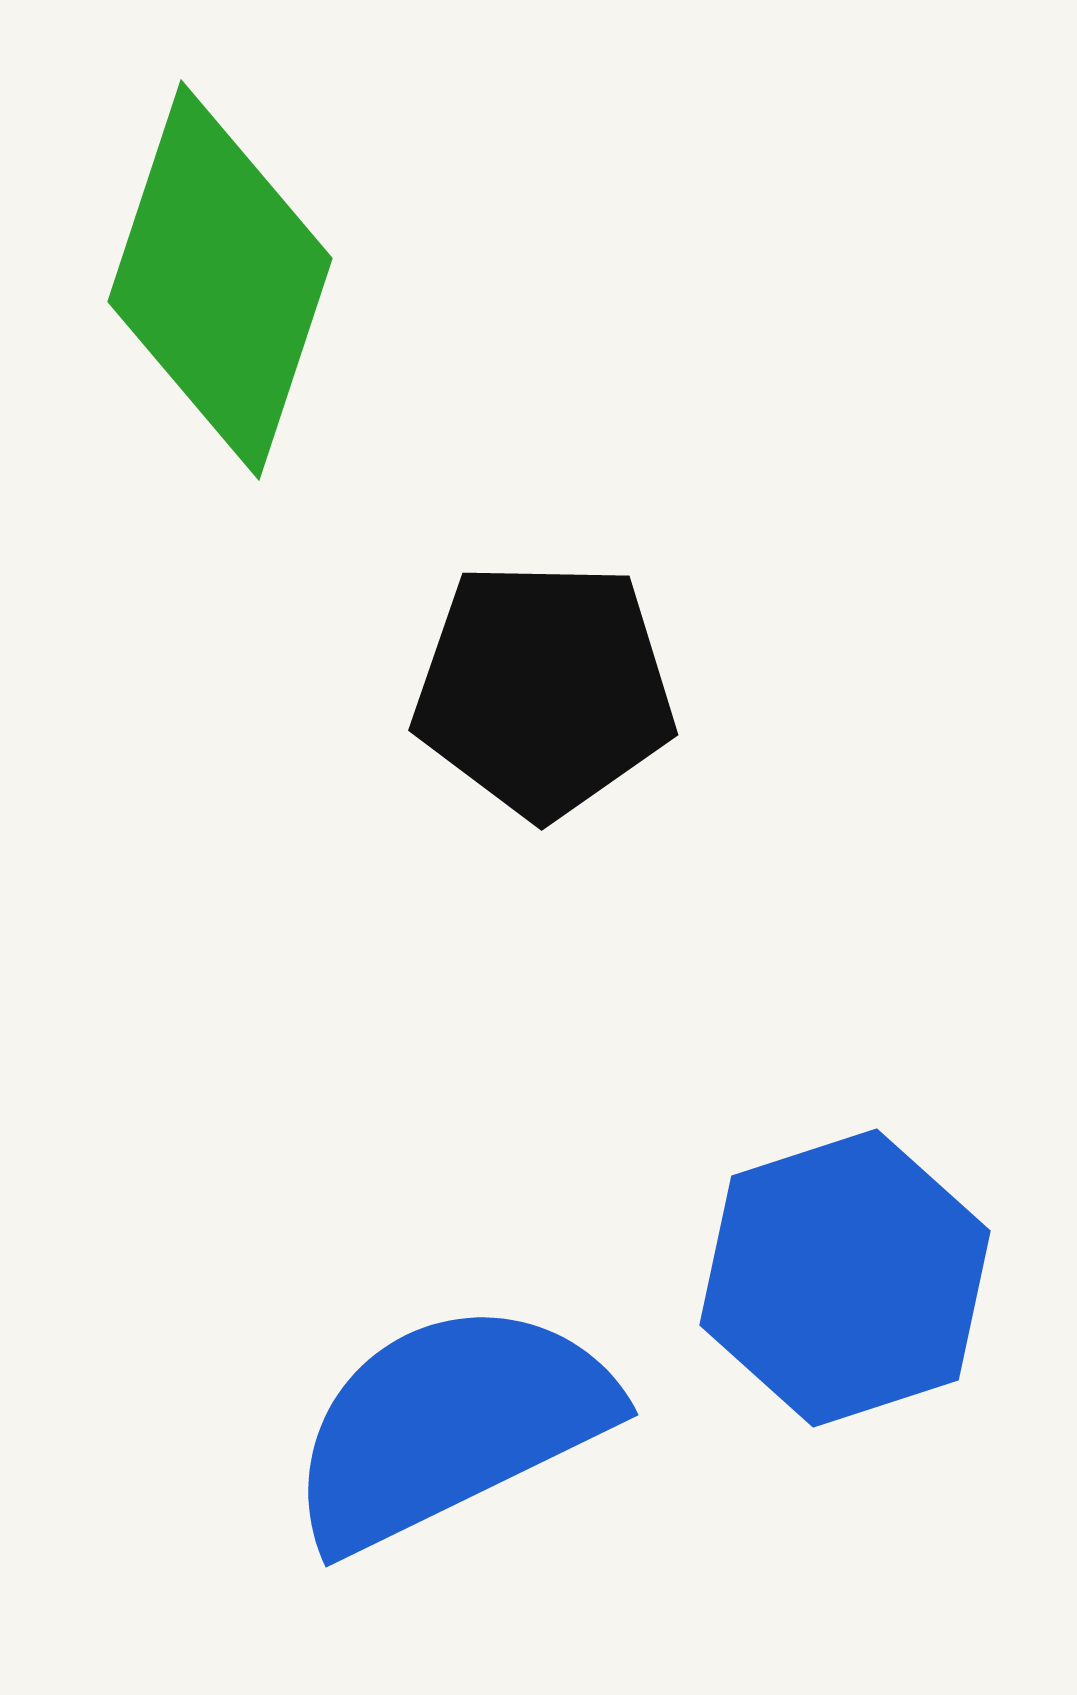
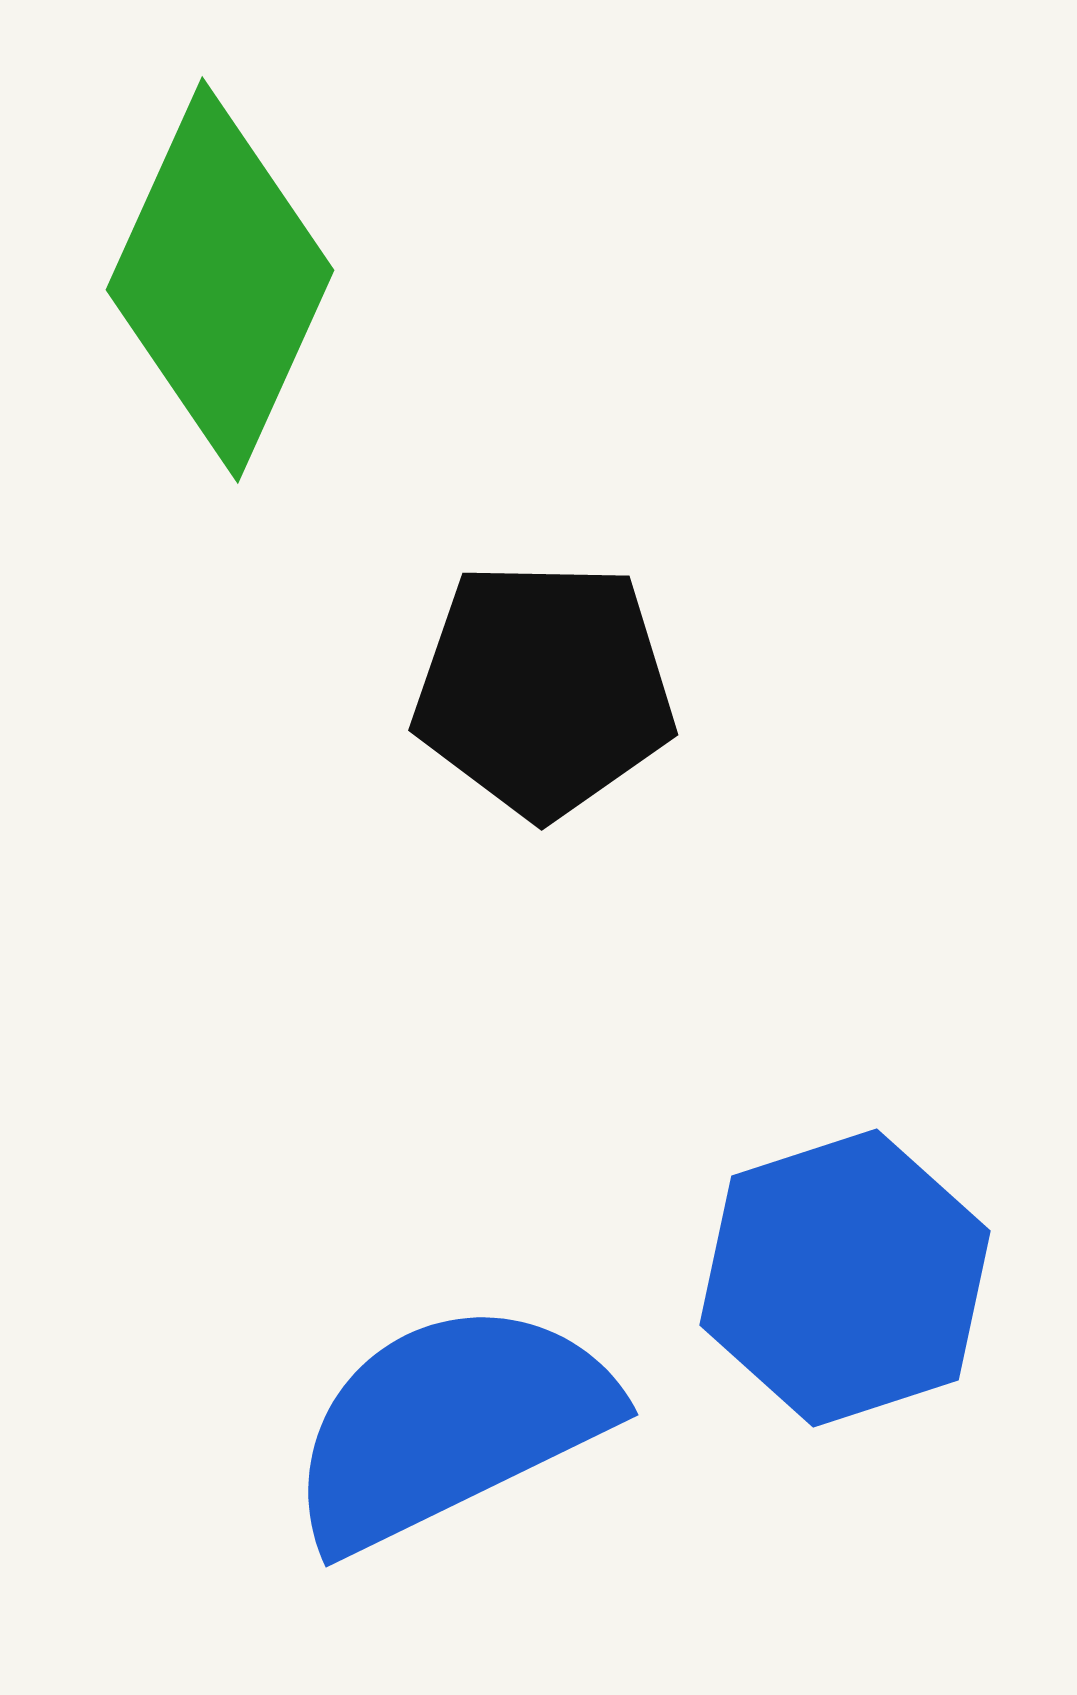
green diamond: rotated 6 degrees clockwise
